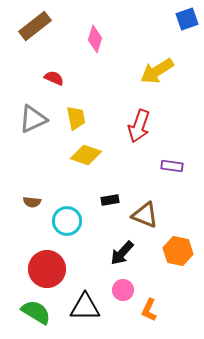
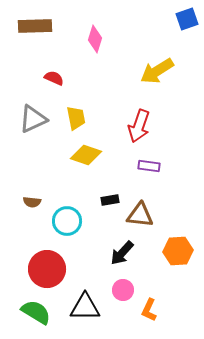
brown rectangle: rotated 36 degrees clockwise
purple rectangle: moved 23 px left
brown triangle: moved 5 px left; rotated 16 degrees counterclockwise
orange hexagon: rotated 16 degrees counterclockwise
